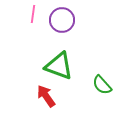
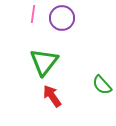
purple circle: moved 2 px up
green triangle: moved 15 px left, 4 px up; rotated 48 degrees clockwise
red arrow: moved 6 px right
